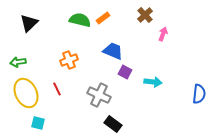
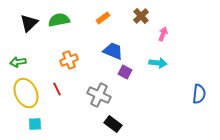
brown cross: moved 4 px left, 1 px down
green semicircle: moved 21 px left; rotated 25 degrees counterclockwise
cyan arrow: moved 5 px right, 19 px up
cyan square: moved 3 px left, 1 px down; rotated 16 degrees counterclockwise
